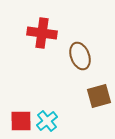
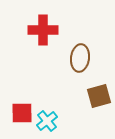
red cross: moved 1 px right, 3 px up; rotated 8 degrees counterclockwise
brown ellipse: moved 2 px down; rotated 28 degrees clockwise
red square: moved 1 px right, 8 px up
